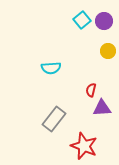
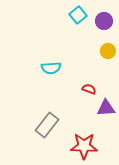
cyan square: moved 4 px left, 5 px up
red semicircle: moved 2 px left, 1 px up; rotated 96 degrees clockwise
purple triangle: moved 4 px right
gray rectangle: moved 7 px left, 6 px down
red star: rotated 20 degrees counterclockwise
